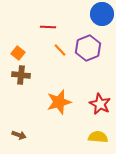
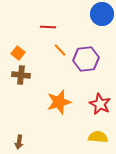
purple hexagon: moved 2 px left, 11 px down; rotated 15 degrees clockwise
brown arrow: moved 7 px down; rotated 80 degrees clockwise
